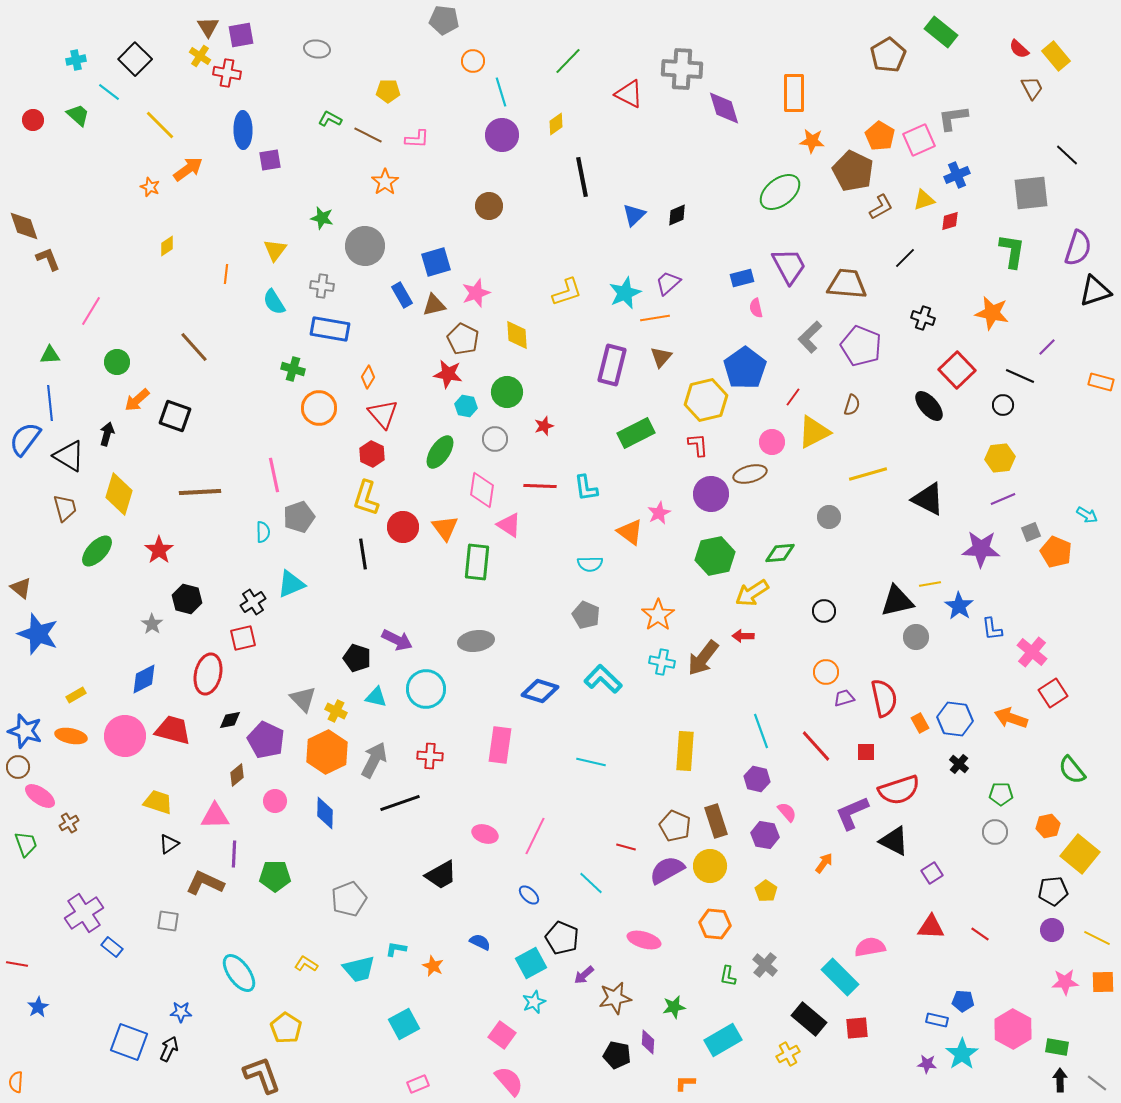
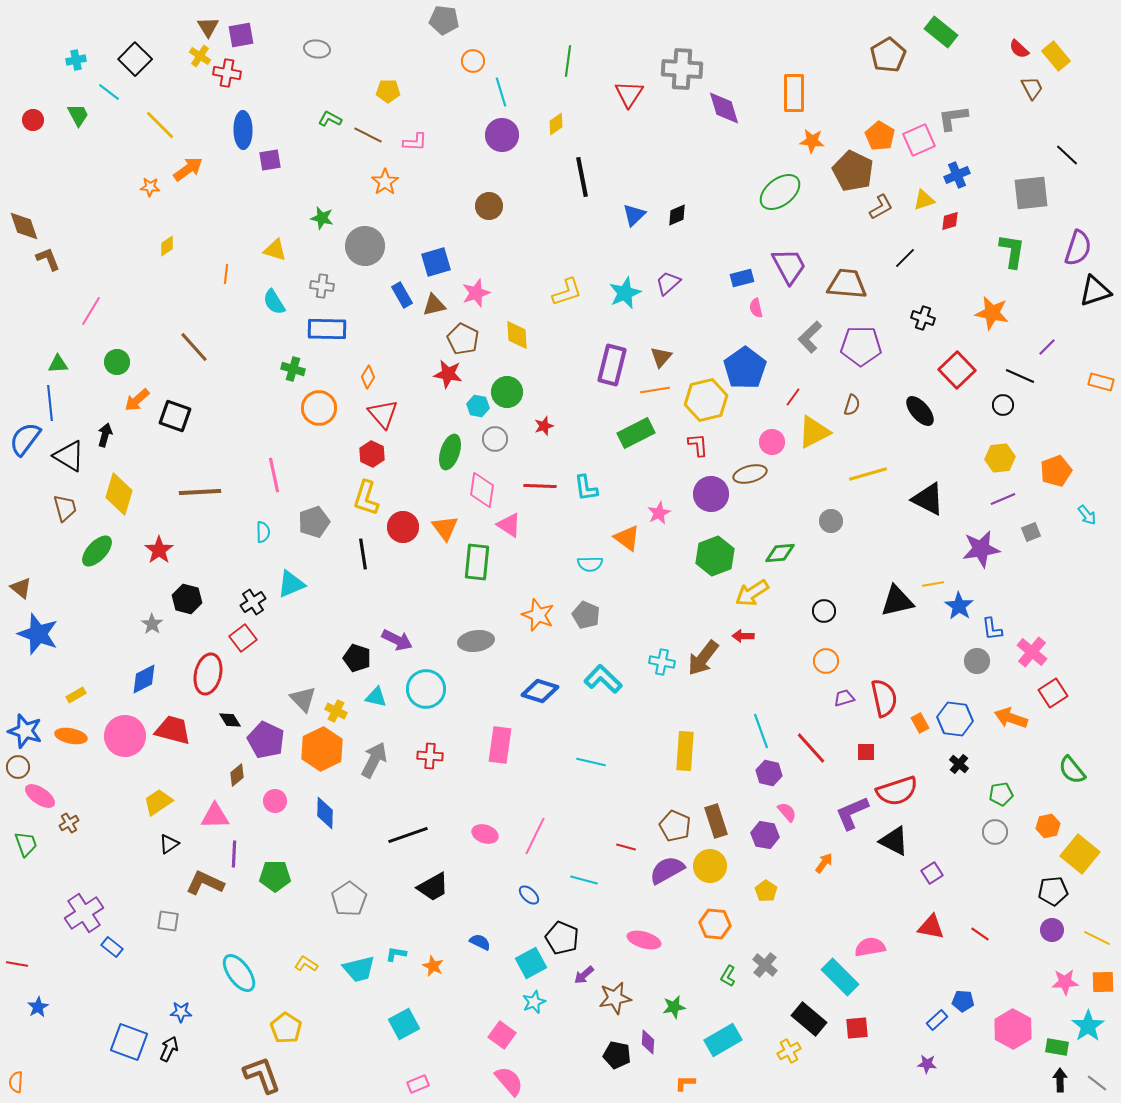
green line at (568, 61): rotated 36 degrees counterclockwise
red triangle at (629, 94): rotated 36 degrees clockwise
green trapezoid at (78, 115): rotated 20 degrees clockwise
pink L-shape at (417, 139): moved 2 px left, 3 px down
orange star at (150, 187): rotated 18 degrees counterclockwise
yellow triangle at (275, 250): rotated 50 degrees counterclockwise
orange line at (655, 318): moved 72 px down
blue rectangle at (330, 329): moved 3 px left; rotated 9 degrees counterclockwise
purple pentagon at (861, 346): rotated 21 degrees counterclockwise
green triangle at (50, 355): moved 8 px right, 9 px down
cyan hexagon at (466, 406): moved 12 px right
black ellipse at (929, 406): moved 9 px left, 5 px down
black arrow at (107, 434): moved 2 px left, 1 px down
green ellipse at (440, 452): moved 10 px right; rotated 16 degrees counterclockwise
cyan arrow at (1087, 515): rotated 20 degrees clockwise
gray pentagon at (299, 517): moved 15 px right, 5 px down
gray circle at (829, 517): moved 2 px right, 4 px down
orange triangle at (630, 532): moved 3 px left, 6 px down
purple star at (981, 549): rotated 12 degrees counterclockwise
orange pentagon at (1056, 552): moved 81 px up; rotated 28 degrees clockwise
green hexagon at (715, 556): rotated 9 degrees counterclockwise
yellow line at (930, 584): moved 3 px right
orange star at (658, 615): moved 120 px left; rotated 16 degrees counterclockwise
gray circle at (916, 637): moved 61 px right, 24 px down
red square at (243, 638): rotated 24 degrees counterclockwise
orange circle at (826, 672): moved 11 px up
black diamond at (230, 720): rotated 70 degrees clockwise
red line at (816, 746): moved 5 px left, 2 px down
orange hexagon at (327, 752): moved 5 px left, 3 px up
purple hexagon at (757, 779): moved 12 px right, 6 px up
red semicircle at (899, 790): moved 2 px left, 1 px down
green pentagon at (1001, 794): rotated 10 degrees counterclockwise
yellow trapezoid at (158, 802): rotated 52 degrees counterclockwise
black line at (400, 803): moved 8 px right, 32 px down
black trapezoid at (441, 875): moved 8 px left, 12 px down
cyan line at (591, 883): moved 7 px left, 3 px up; rotated 28 degrees counterclockwise
gray pentagon at (349, 899): rotated 12 degrees counterclockwise
red triangle at (931, 927): rotated 8 degrees clockwise
cyan L-shape at (396, 949): moved 5 px down
green L-shape at (728, 976): rotated 20 degrees clockwise
blue rectangle at (937, 1020): rotated 55 degrees counterclockwise
yellow cross at (788, 1054): moved 1 px right, 3 px up
cyan star at (962, 1054): moved 126 px right, 28 px up
